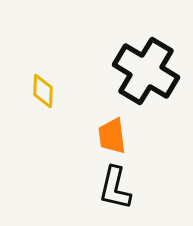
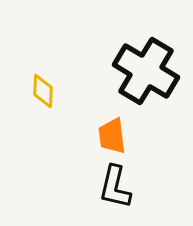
black L-shape: moved 1 px up
